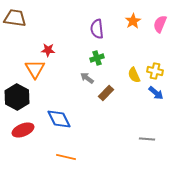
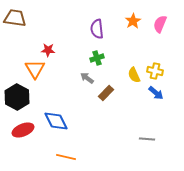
blue diamond: moved 3 px left, 2 px down
